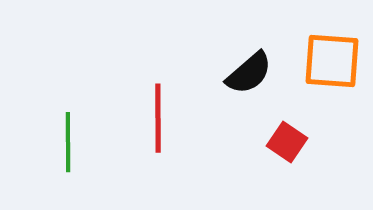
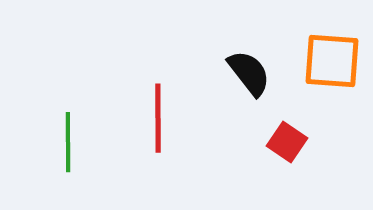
black semicircle: rotated 87 degrees counterclockwise
